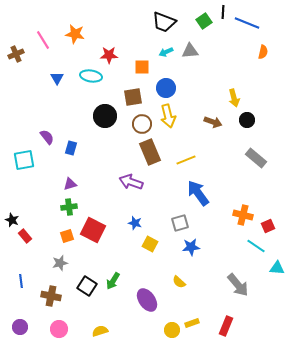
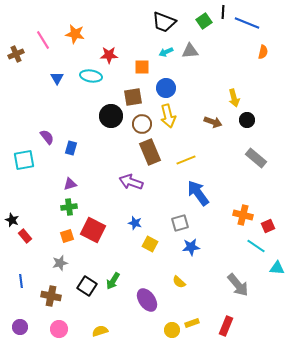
black circle at (105, 116): moved 6 px right
